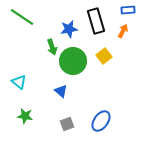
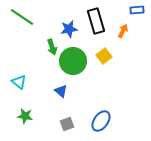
blue rectangle: moved 9 px right
